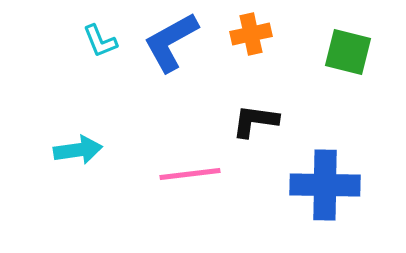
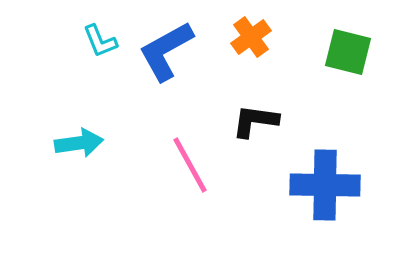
orange cross: moved 3 px down; rotated 24 degrees counterclockwise
blue L-shape: moved 5 px left, 9 px down
cyan arrow: moved 1 px right, 7 px up
pink line: moved 9 px up; rotated 68 degrees clockwise
